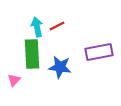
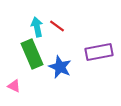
red line: rotated 63 degrees clockwise
green rectangle: rotated 20 degrees counterclockwise
blue star: rotated 15 degrees clockwise
pink triangle: moved 6 px down; rotated 48 degrees counterclockwise
